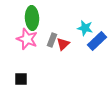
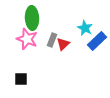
cyan star: rotated 14 degrees clockwise
